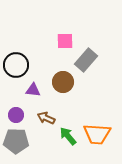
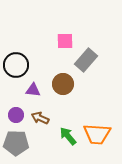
brown circle: moved 2 px down
brown arrow: moved 6 px left
gray pentagon: moved 2 px down
